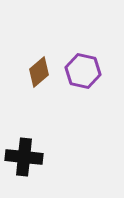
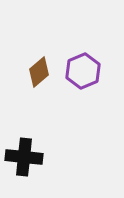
purple hexagon: rotated 24 degrees clockwise
